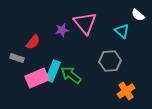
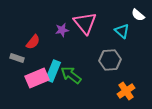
gray hexagon: moved 1 px up
